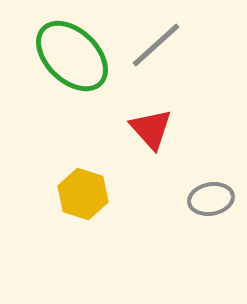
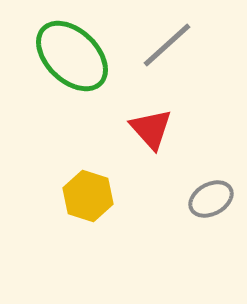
gray line: moved 11 px right
yellow hexagon: moved 5 px right, 2 px down
gray ellipse: rotated 18 degrees counterclockwise
